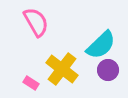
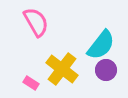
cyan semicircle: rotated 8 degrees counterclockwise
purple circle: moved 2 px left
